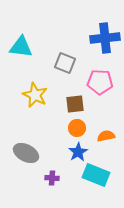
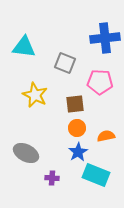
cyan triangle: moved 3 px right
